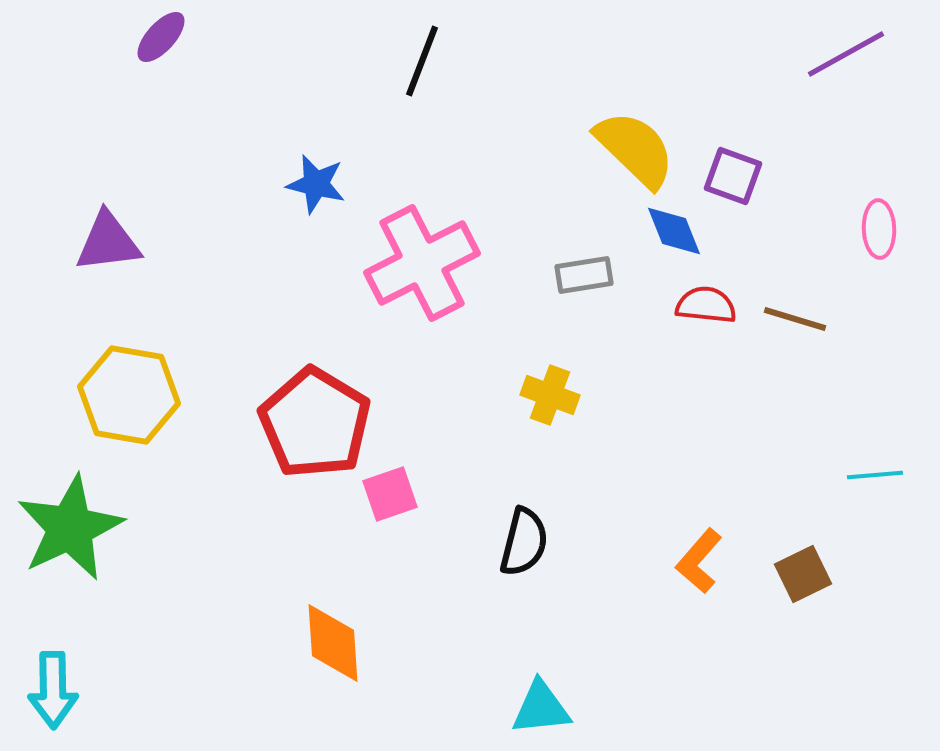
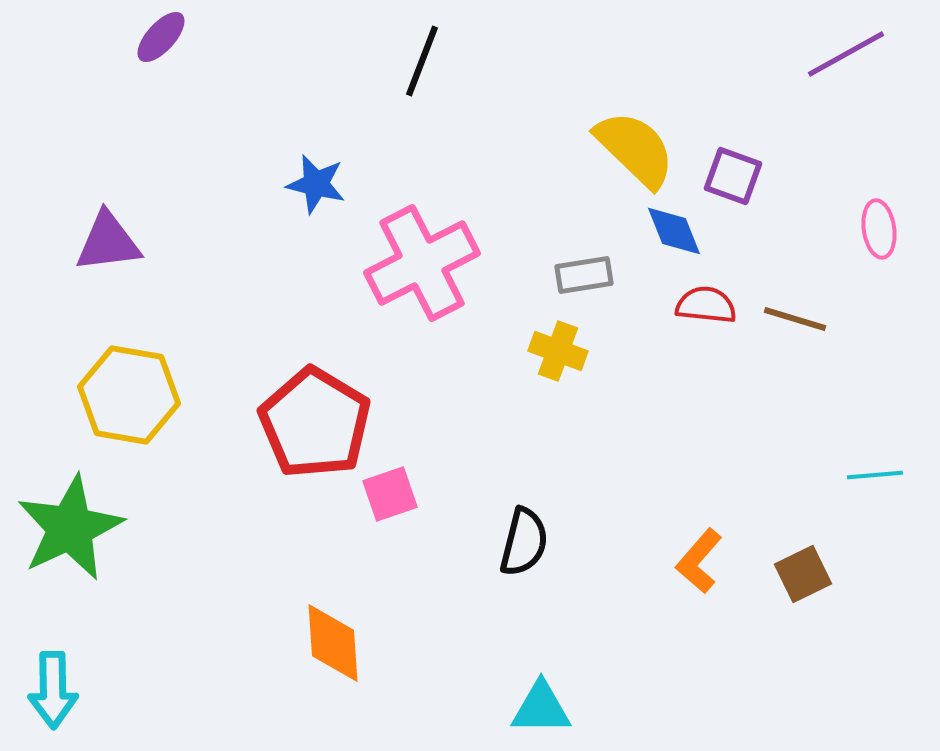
pink ellipse: rotated 6 degrees counterclockwise
yellow cross: moved 8 px right, 44 px up
cyan triangle: rotated 6 degrees clockwise
